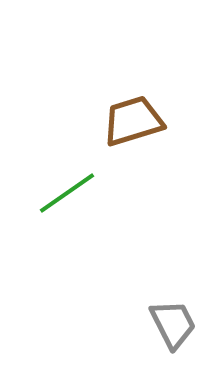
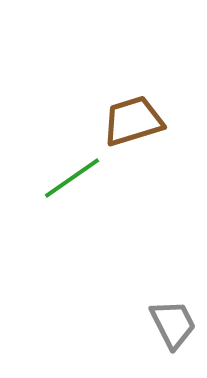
green line: moved 5 px right, 15 px up
